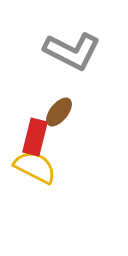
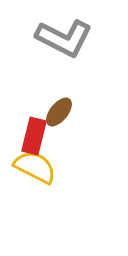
gray L-shape: moved 8 px left, 13 px up
red rectangle: moved 1 px left, 1 px up
